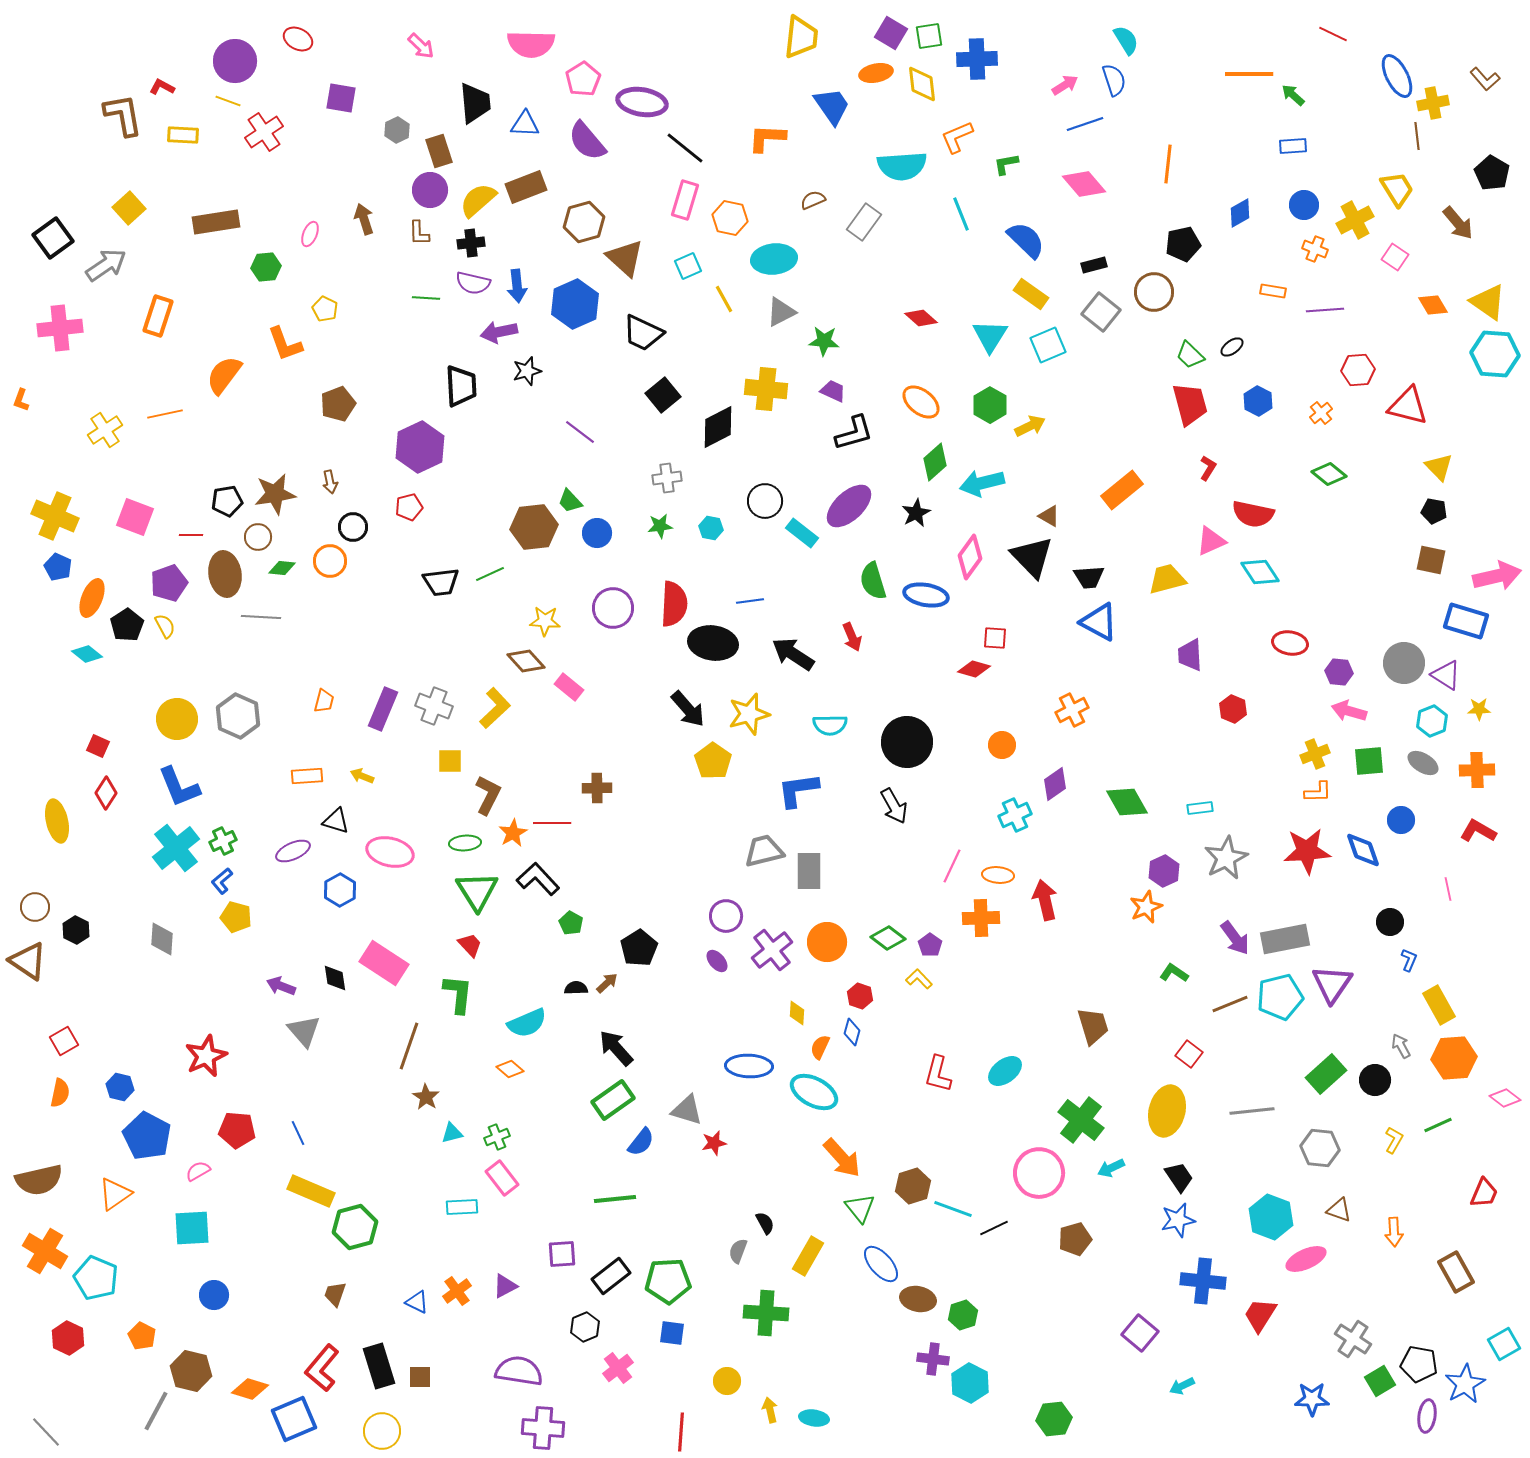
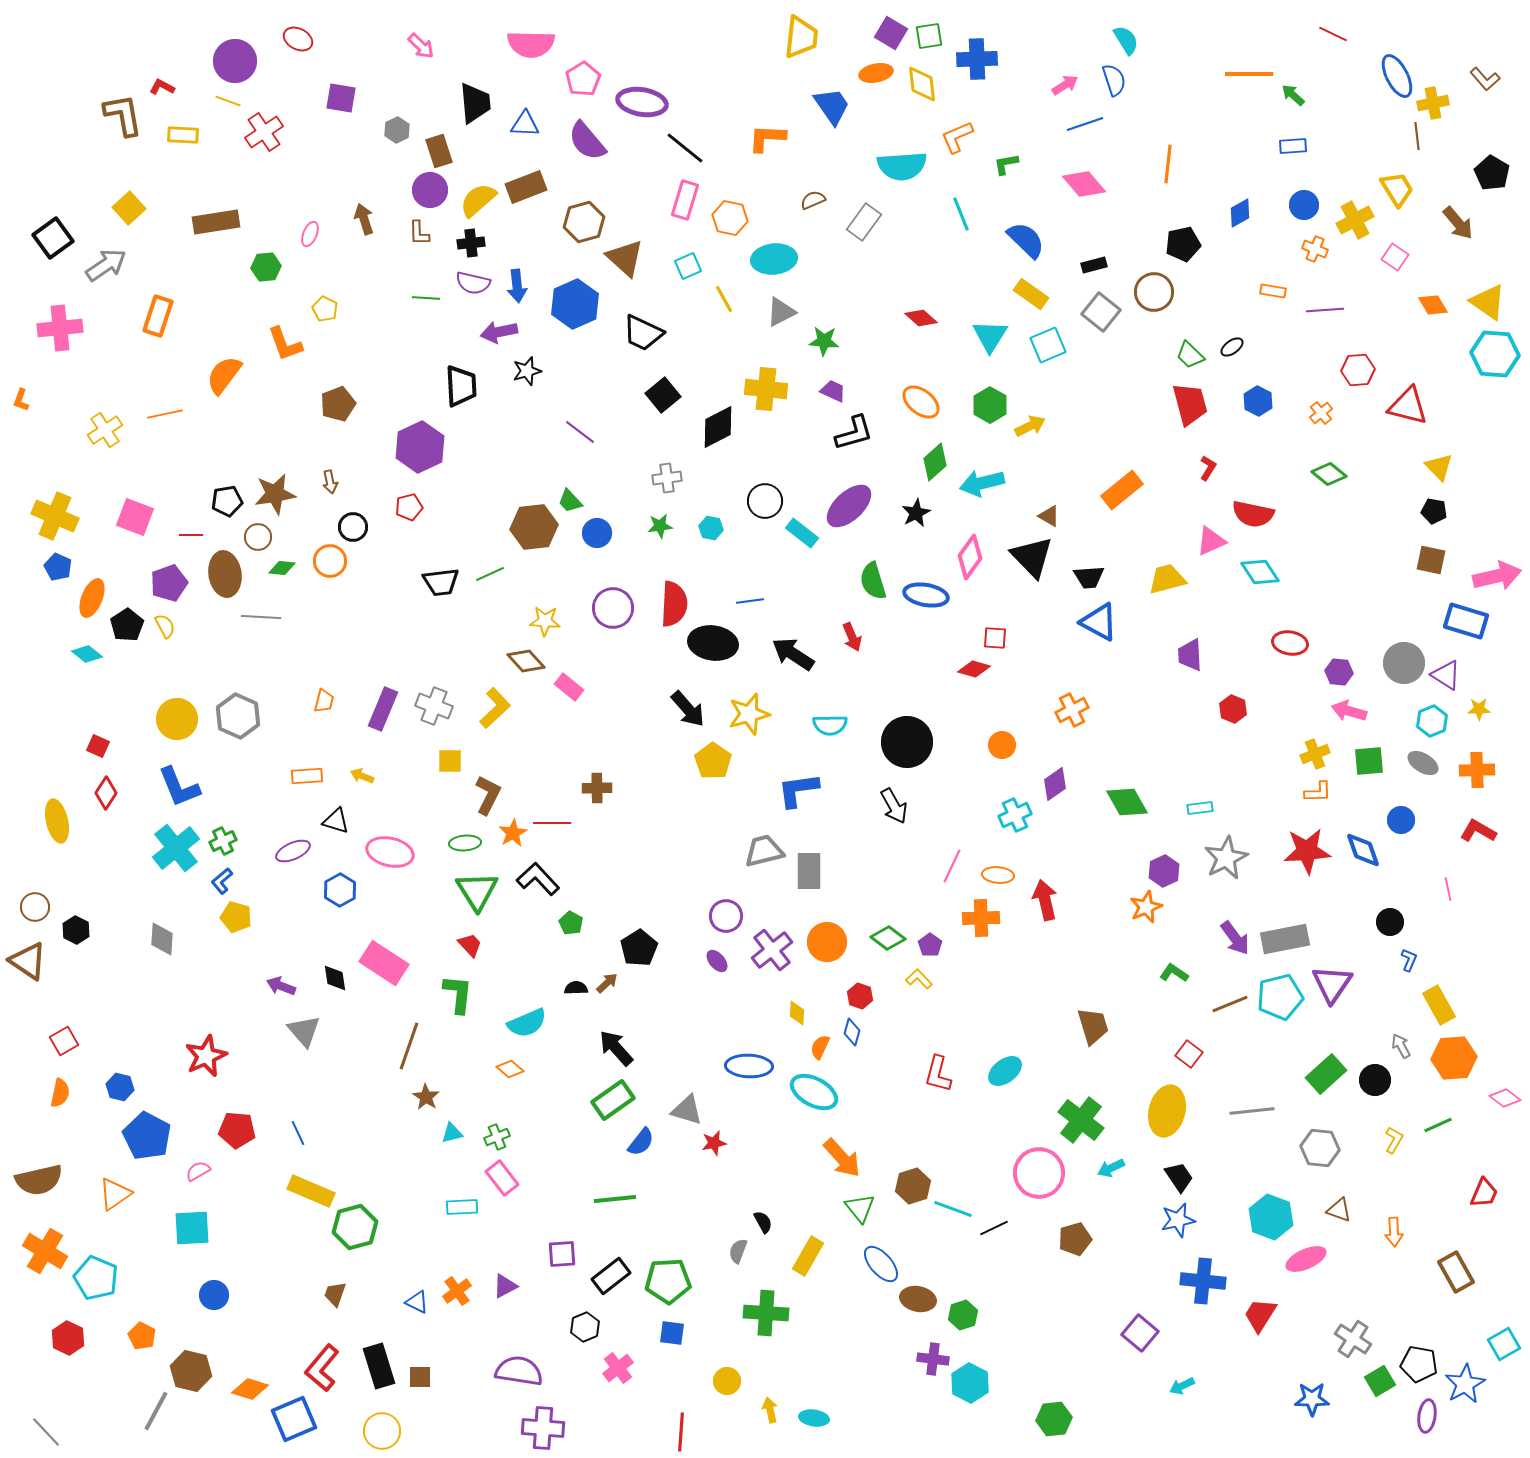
black semicircle at (765, 1223): moved 2 px left, 1 px up
